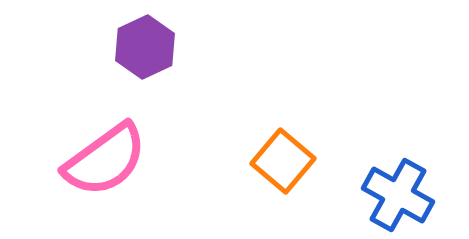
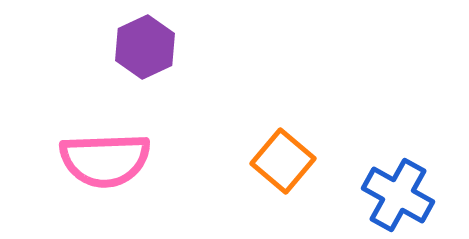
pink semicircle: rotated 34 degrees clockwise
